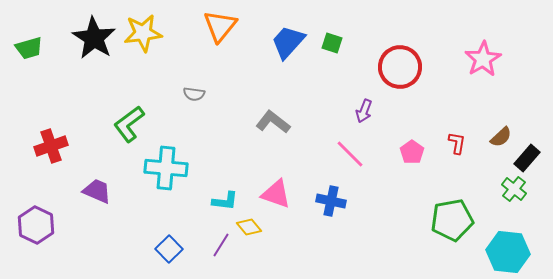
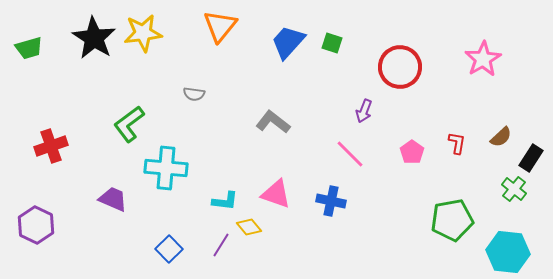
black rectangle: moved 4 px right; rotated 8 degrees counterclockwise
purple trapezoid: moved 16 px right, 8 px down
